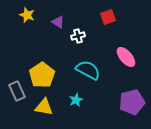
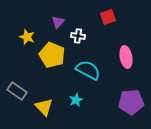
yellow star: moved 22 px down
purple triangle: rotated 40 degrees clockwise
white cross: rotated 24 degrees clockwise
pink ellipse: rotated 30 degrees clockwise
yellow pentagon: moved 10 px right, 20 px up; rotated 15 degrees counterclockwise
gray rectangle: rotated 30 degrees counterclockwise
purple pentagon: moved 1 px left; rotated 10 degrees clockwise
yellow triangle: rotated 36 degrees clockwise
